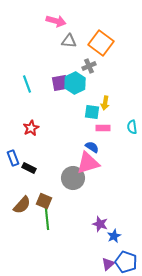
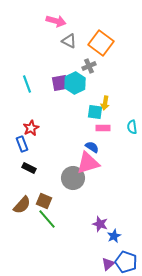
gray triangle: rotated 21 degrees clockwise
cyan square: moved 3 px right
blue rectangle: moved 9 px right, 14 px up
green line: rotated 35 degrees counterclockwise
